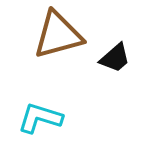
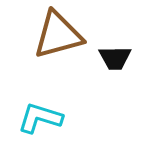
black trapezoid: rotated 40 degrees clockwise
